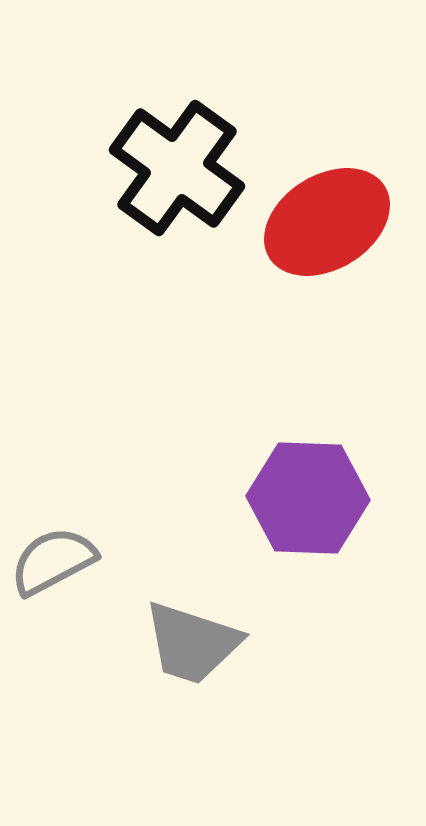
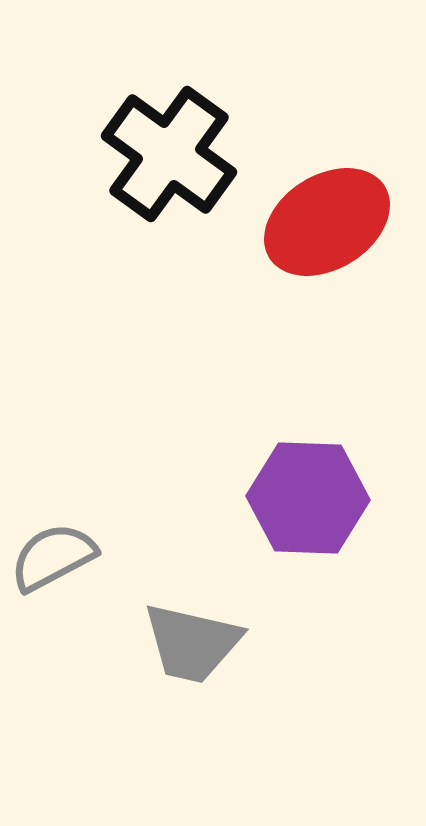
black cross: moved 8 px left, 14 px up
gray semicircle: moved 4 px up
gray trapezoid: rotated 5 degrees counterclockwise
